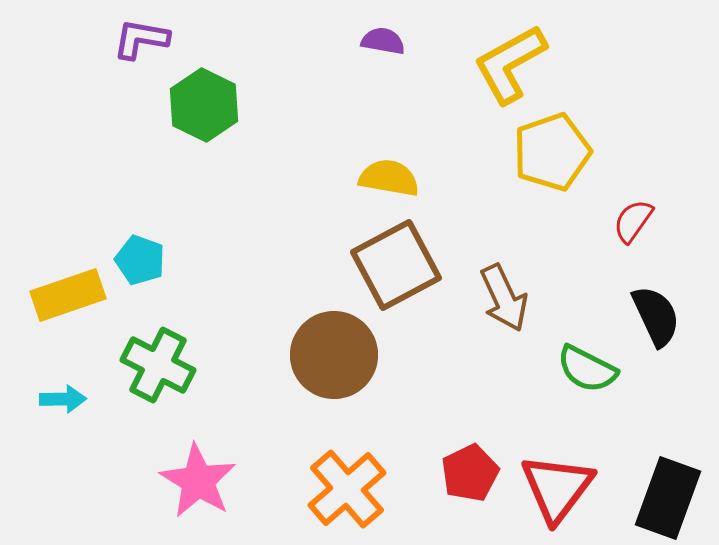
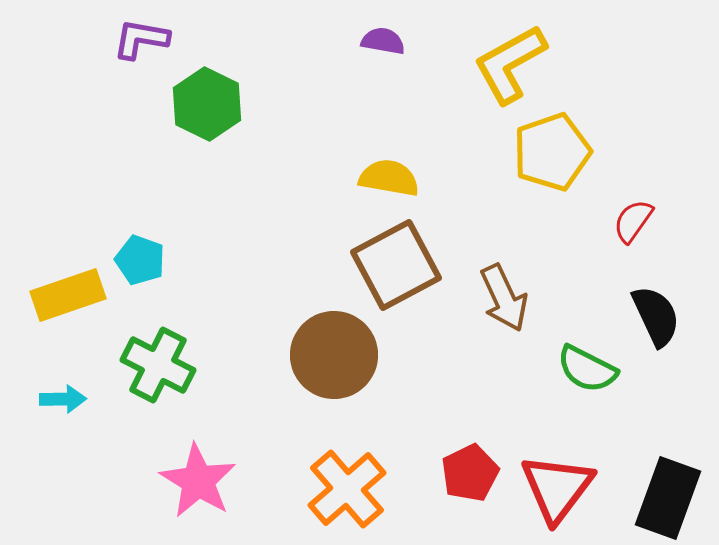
green hexagon: moved 3 px right, 1 px up
